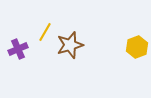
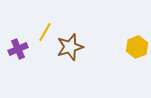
brown star: moved 2 px down
